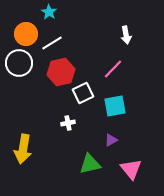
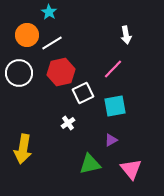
orange circle: moved 1 px right, 1 px down
white circle: moved 10 px down
white cross: rotated 24 degrees counterclockwise
